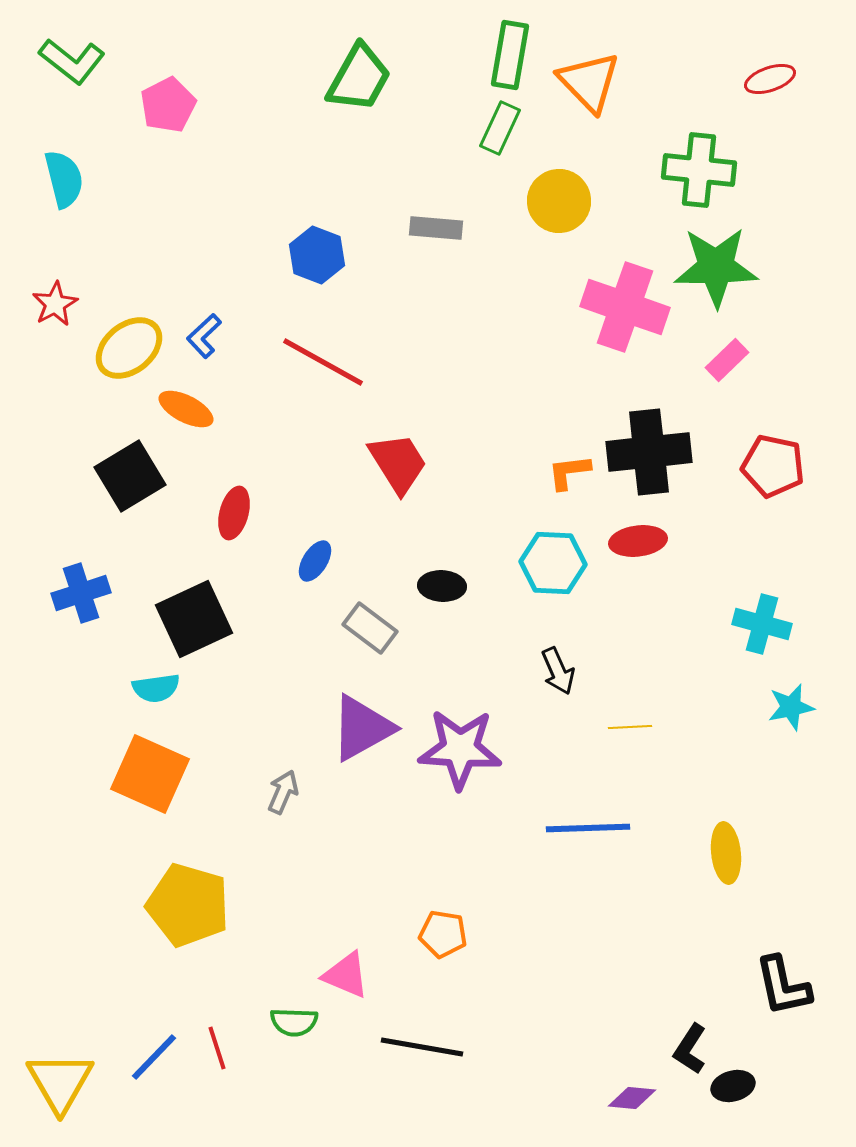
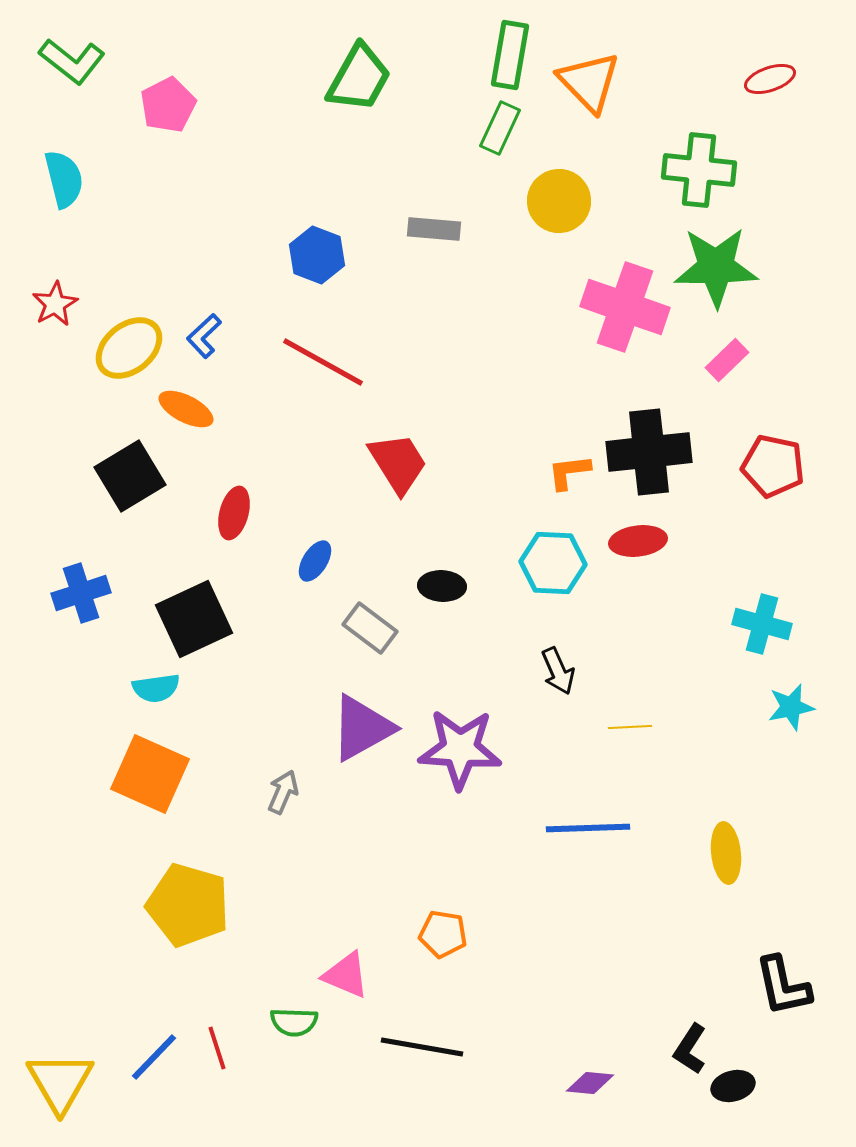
gray rectangle at (436, 228): moved 2 px left, 1 px down
purple diamond at (632, 1098): moved 42 px left, 15 px up
